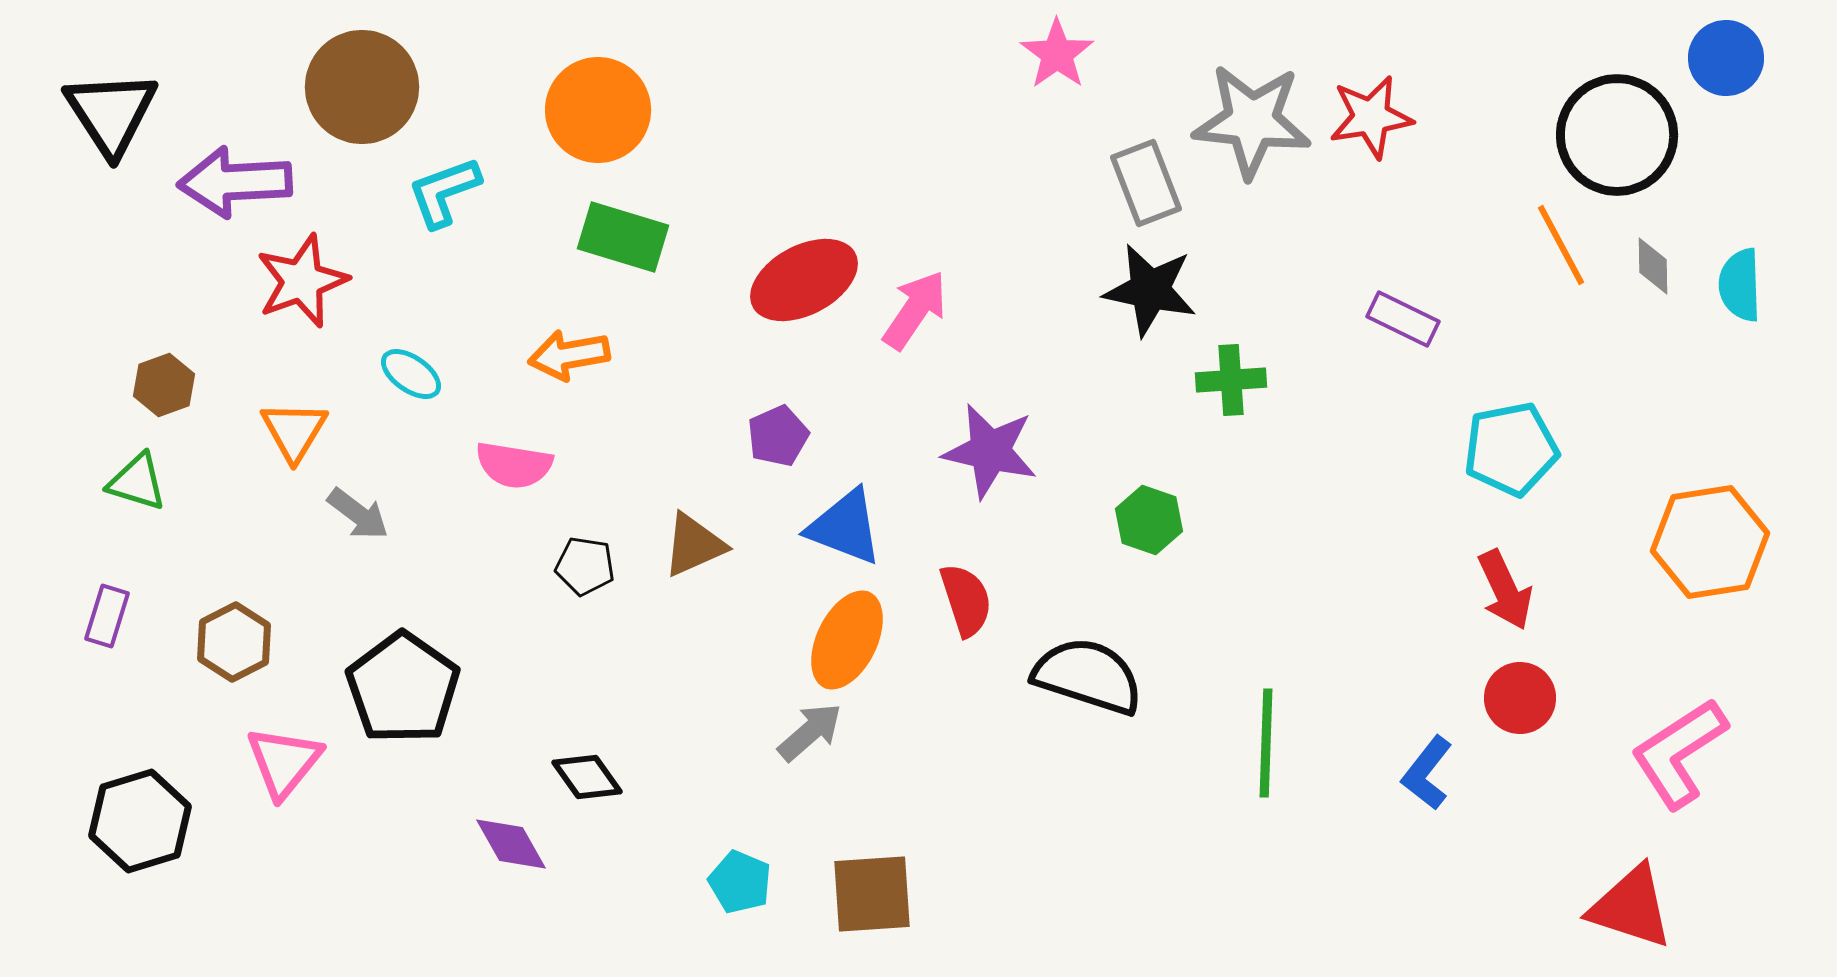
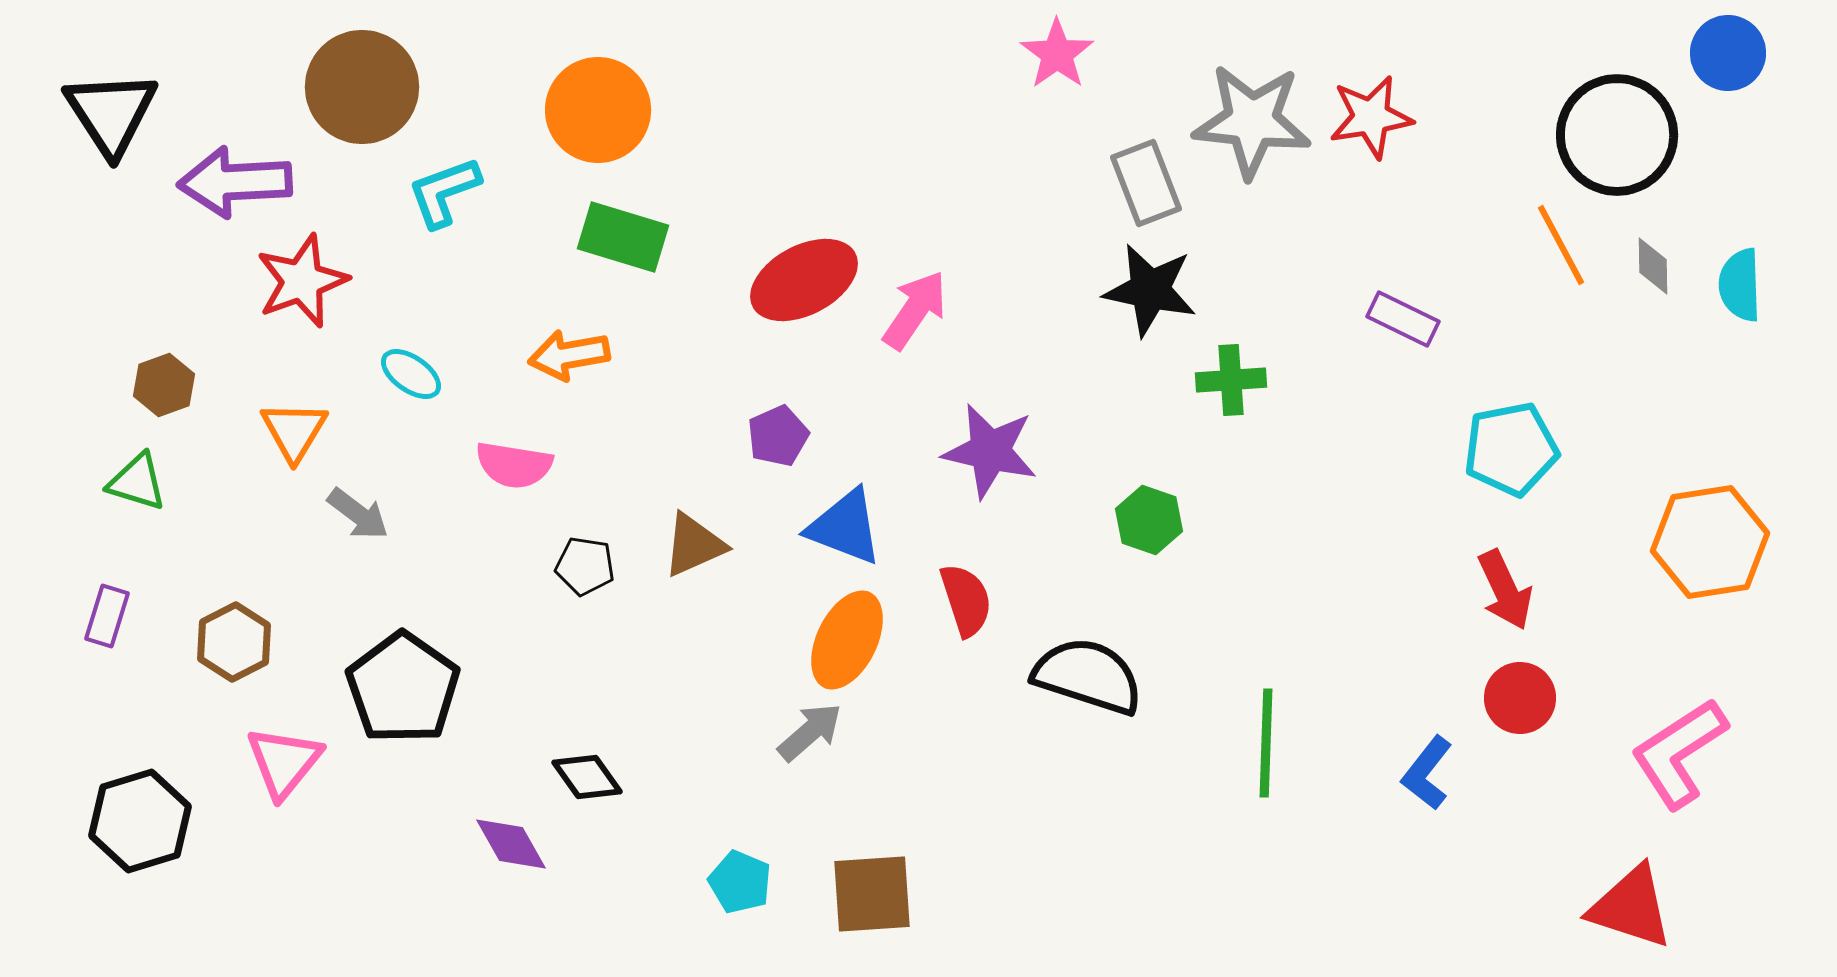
blue circle at (1726, 58): moved 2 px right, 5 px up
